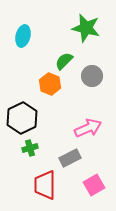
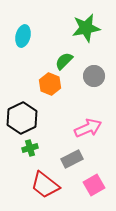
green star: rotated 24 degrees counterclockwise
gray circle: moved 2 px right
gray rectangle: moved 2 px right, 1 px down
red trapezoid: rotated 52 degrees counterclockwise
